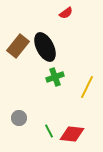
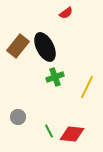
gray circle: moved 1 px left, 1 px up
